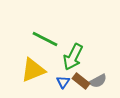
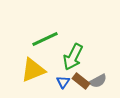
green line: rotated 52 degrees counterclockwise
